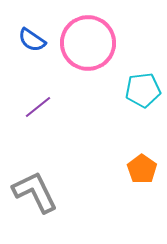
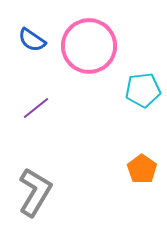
pink circle: moved 1 px right, 3 px down
purple line: moved 2 px left, 1 px down
gray L-shape: rotated 57 degrees clockwise
